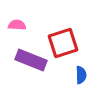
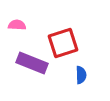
purple rectangle: moved 1 px right, 3 px down
